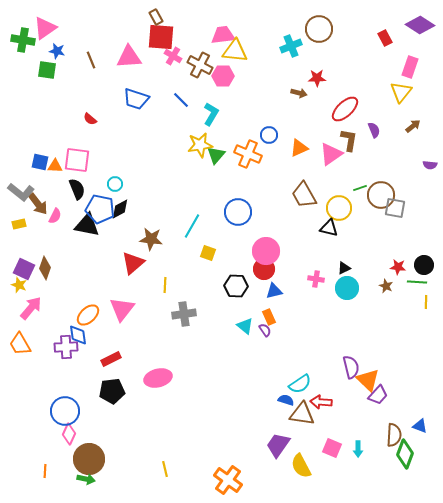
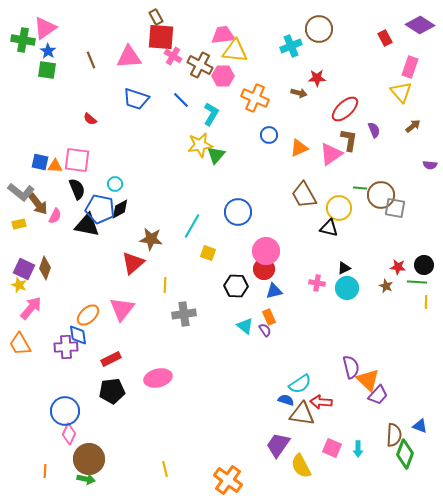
blue star at (57, 51): moved 9 px left; rotated 21 degrees clockwise
yellow triangle at (401, 92): rotated 20 degrees counterclockwise
orange cross at (248, 154): moved 7 px right, 56 px up
green line at (360, 188): rotated 24 degrees clockwise
pink cross at (316, 279): moved 1 px right, 4 px down
